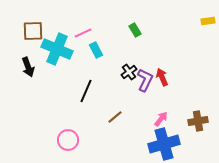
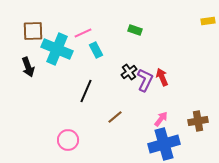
green rectangle: rotated 40 degrees counterclockwise
